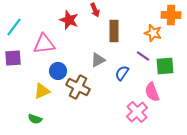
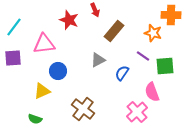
brown rectangle: rotated 40 degrees clockwise
brown cross: moved 5 px right, 22 px down; rotated 10 degrees clockwise
